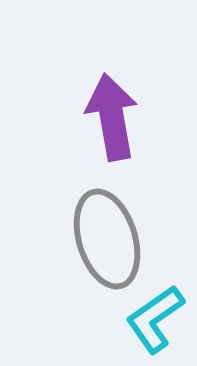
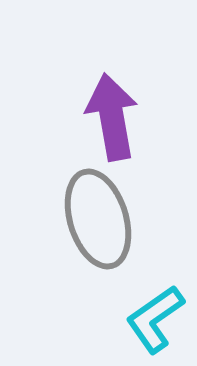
gray ellipse: moved 9 px left, 20 px up
